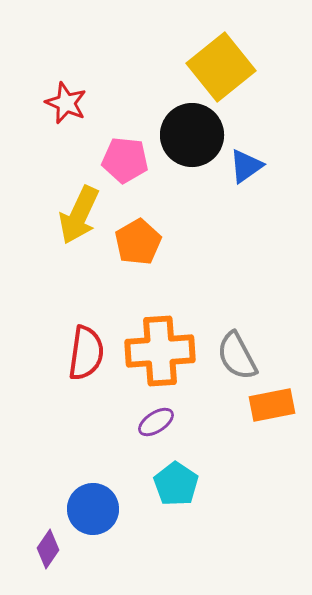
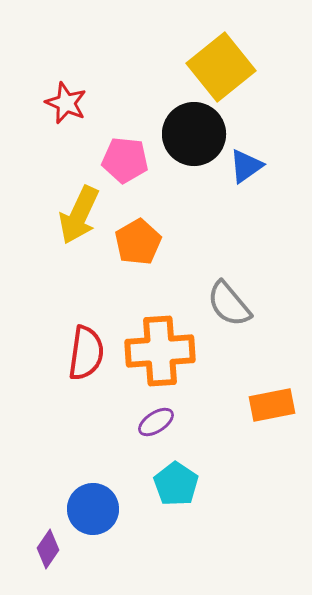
black circle: moved 2 px right, 1 px up
gray semicircle: moved 8 px left, 52 px up; rotated 12 degrees counterclockwise
